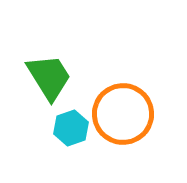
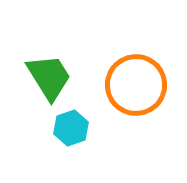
orange circle: moved 13 px right, 29 px up
